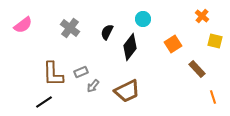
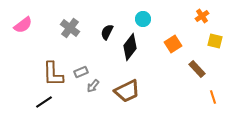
orange cross: rotated 16 degrees clockwise
